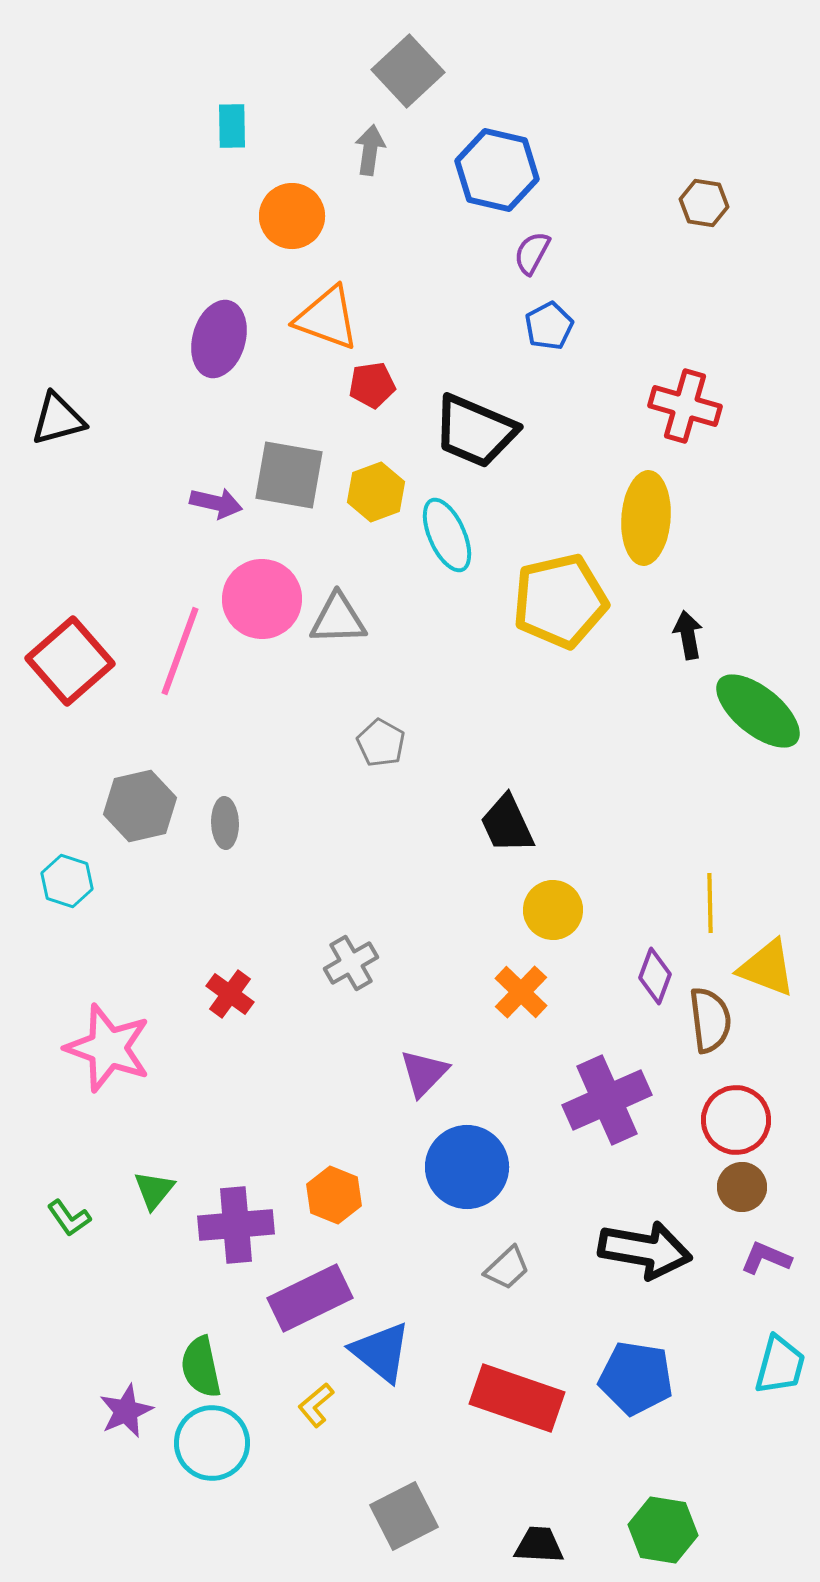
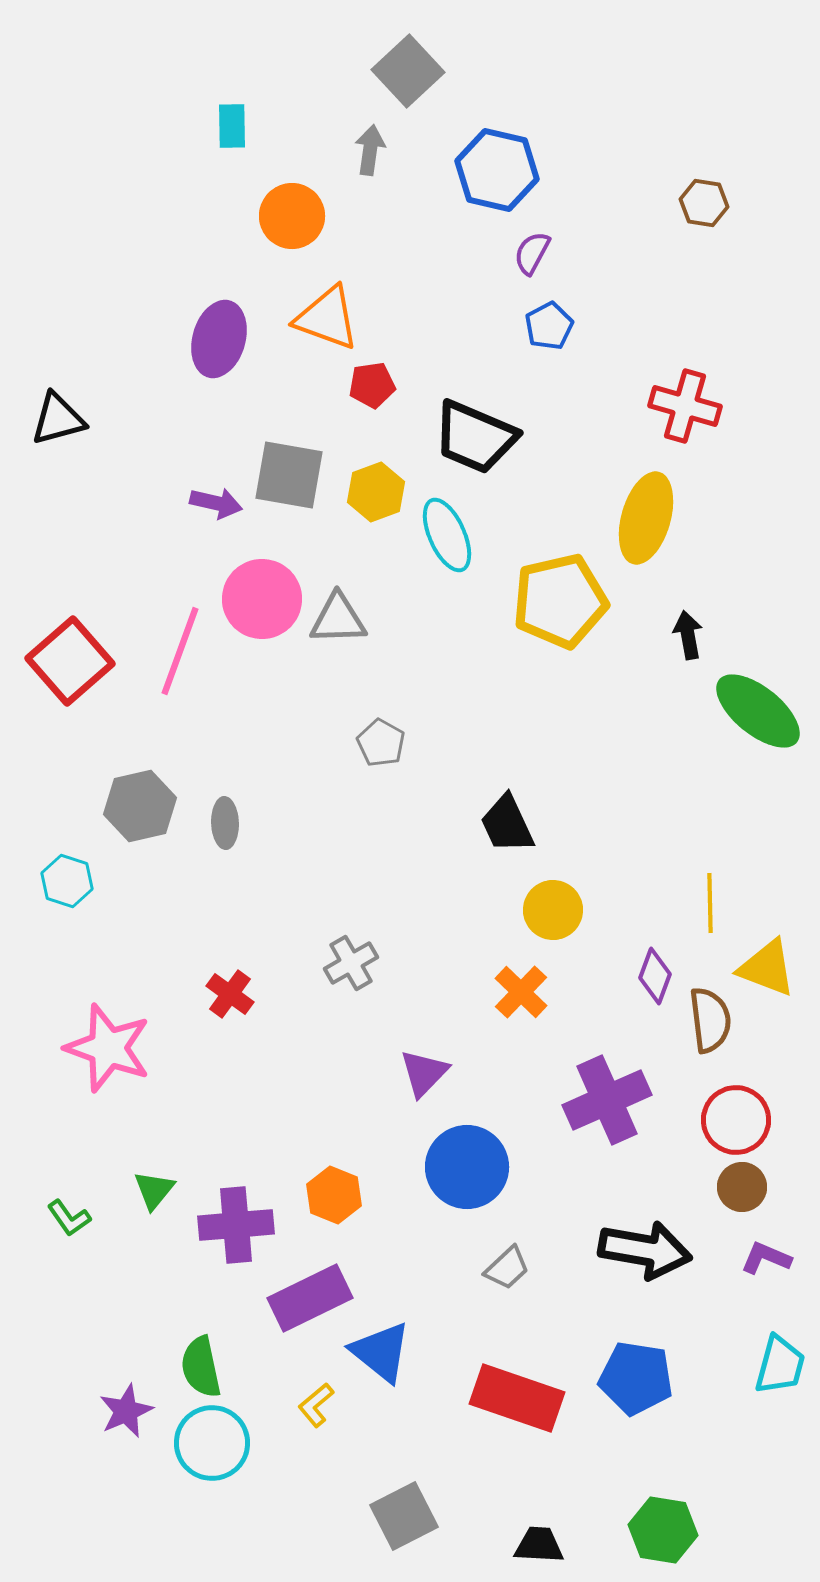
black trapezoid at (475, 431): moved 6 px down
yellow ellipse at (646, 518): rotated 12 degrees clockwise
